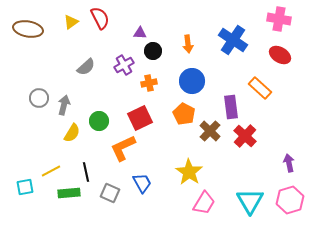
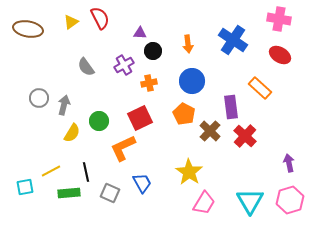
gray semicircle: rotated 96 degrees clockwise
